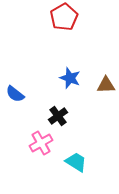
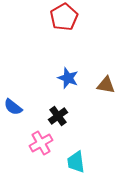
blue star: moved 2 px left
brown triangle: rotated 12 degrees clockwise
blue semicircle: moved 2 px left, 13 px down
cyan trapezoid: rotated 130 degrees counterclockwise
